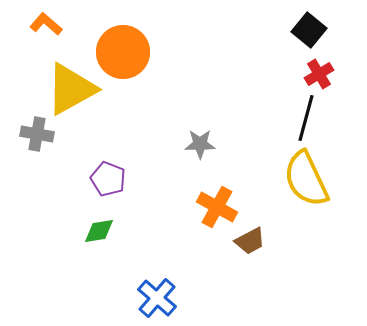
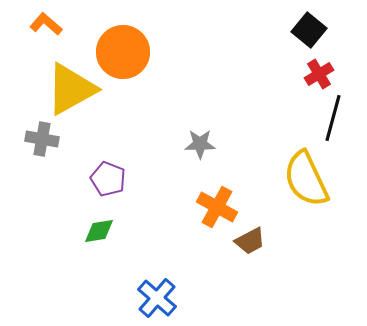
black line: moved 27 px right
gray cross: moved 5 px right, 5 px down
